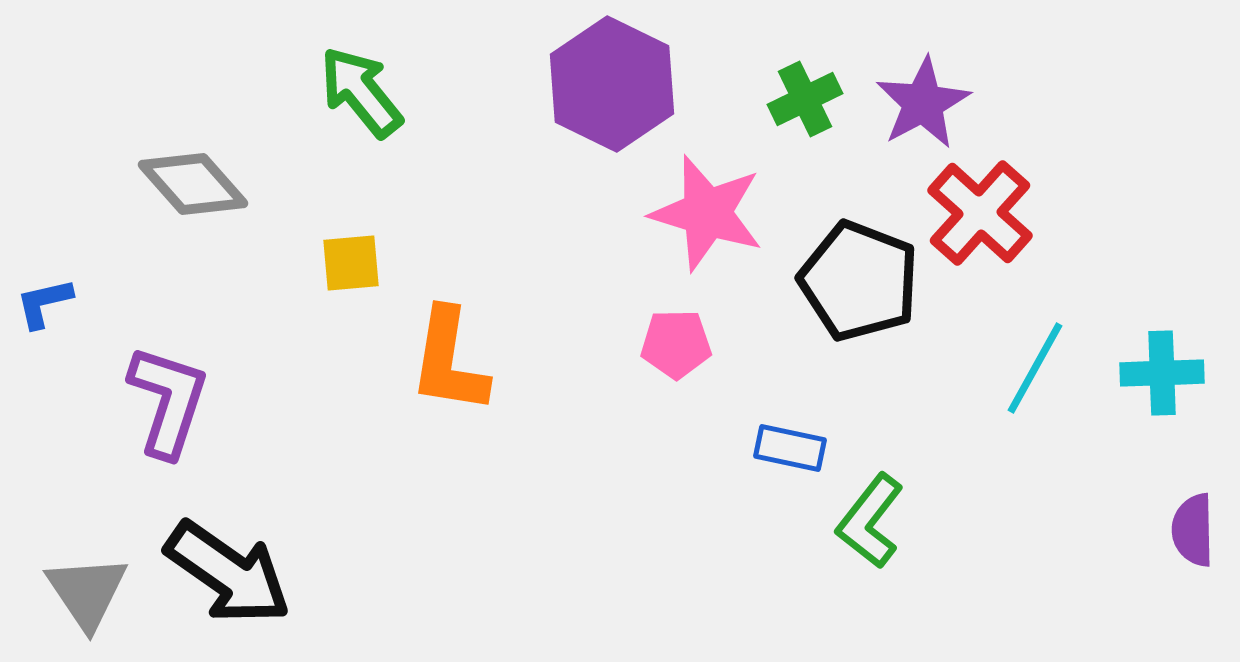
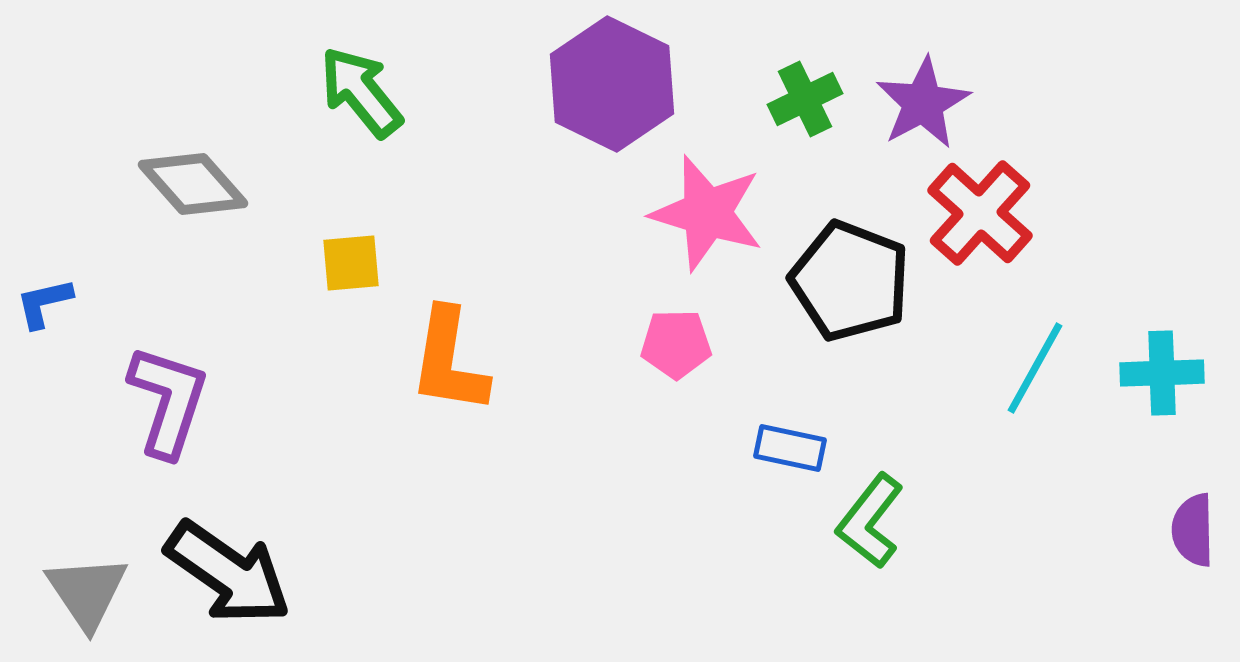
black pentagon: moved 9 px left
